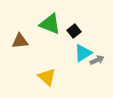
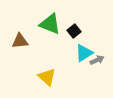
cyan triangle: moved 1 px right
